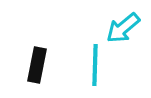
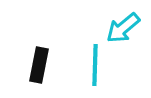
black rectangle: moved 2 px right
